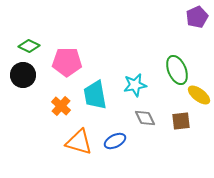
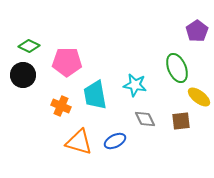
purple pentagon: moved 14 px down; rotated 10 degrees counterclockwise
green ellipse: moved 2 px up
cyan star: rotated 20 degrees clockwise
yellow ellipse: moved 2 px down
orange cross: rotated 18 degrees counterclockwise
gray diamond: moved 1 px down
